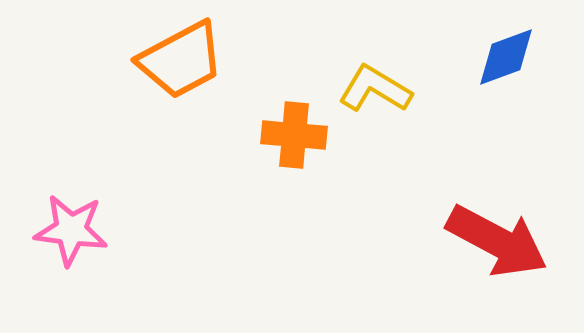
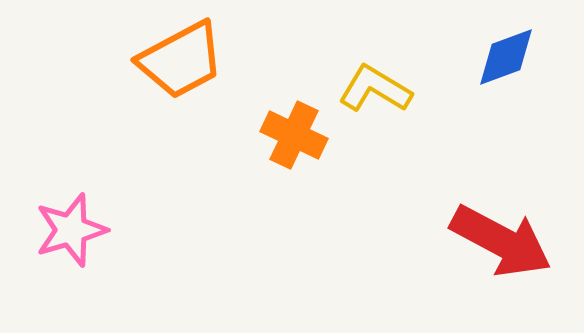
orange cross: rotated 20 degrees clockwise
pink star: rotated 24 degrees counterclockwise
red arrow: moved 4 px right
